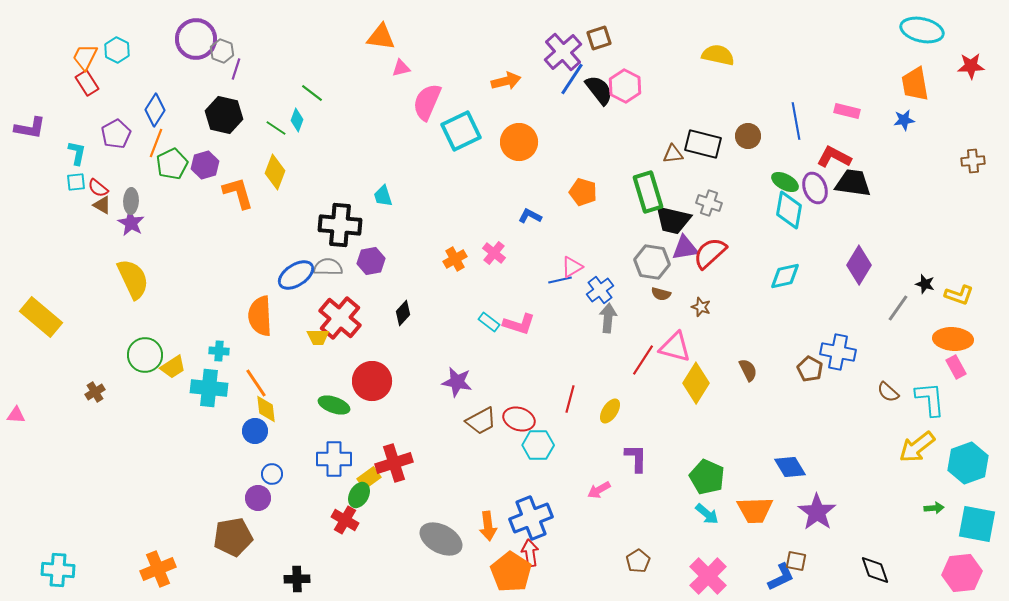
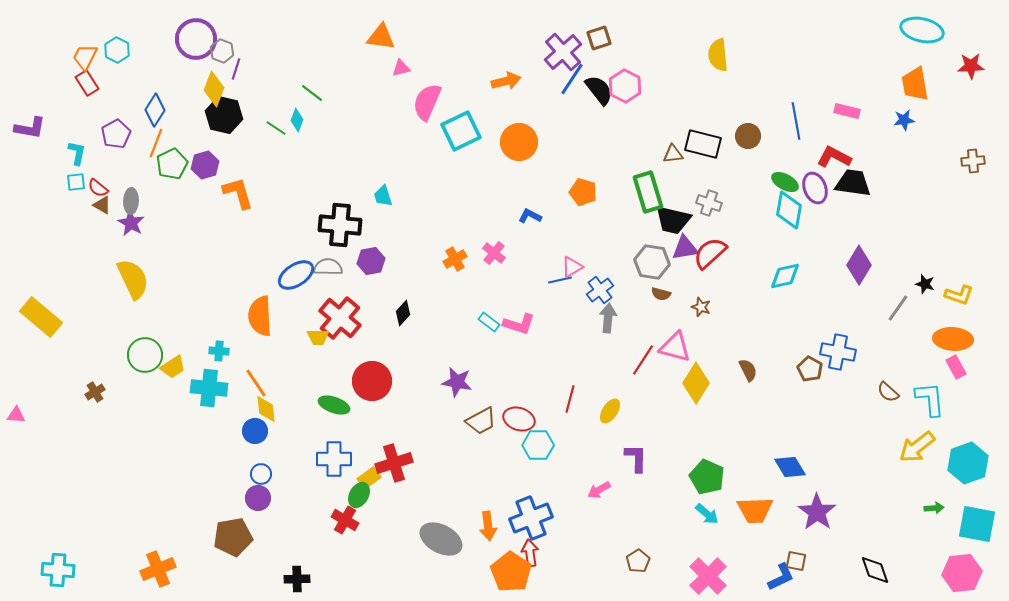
yellow semicircle at (718, 55): rotated 108 degrees counterclockwise
yellow diamond at (275, 172): moved 61 px left, 83 px up
blue circle at (272, 474): moved 11 px left
